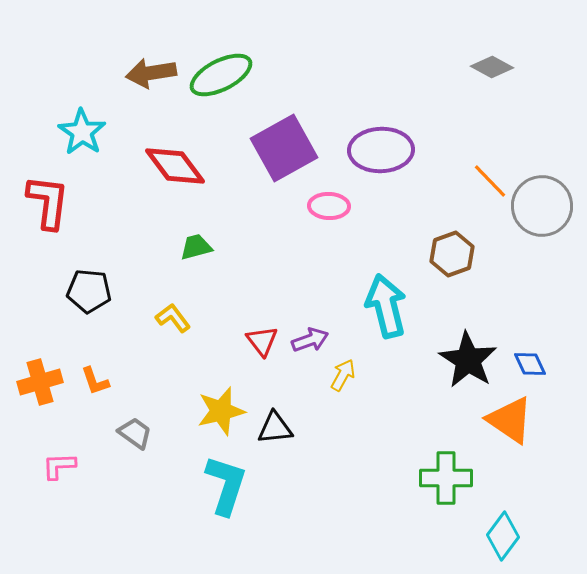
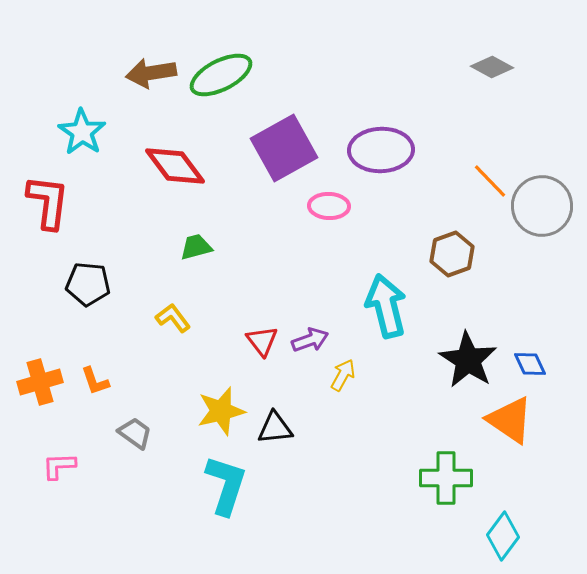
black pentagon: moved 1 px left, 7 px up
